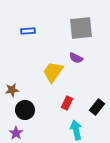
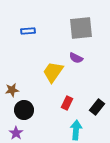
black circle: moved 1 px left
cyan arrow: rotated 18 degrees clockwise
